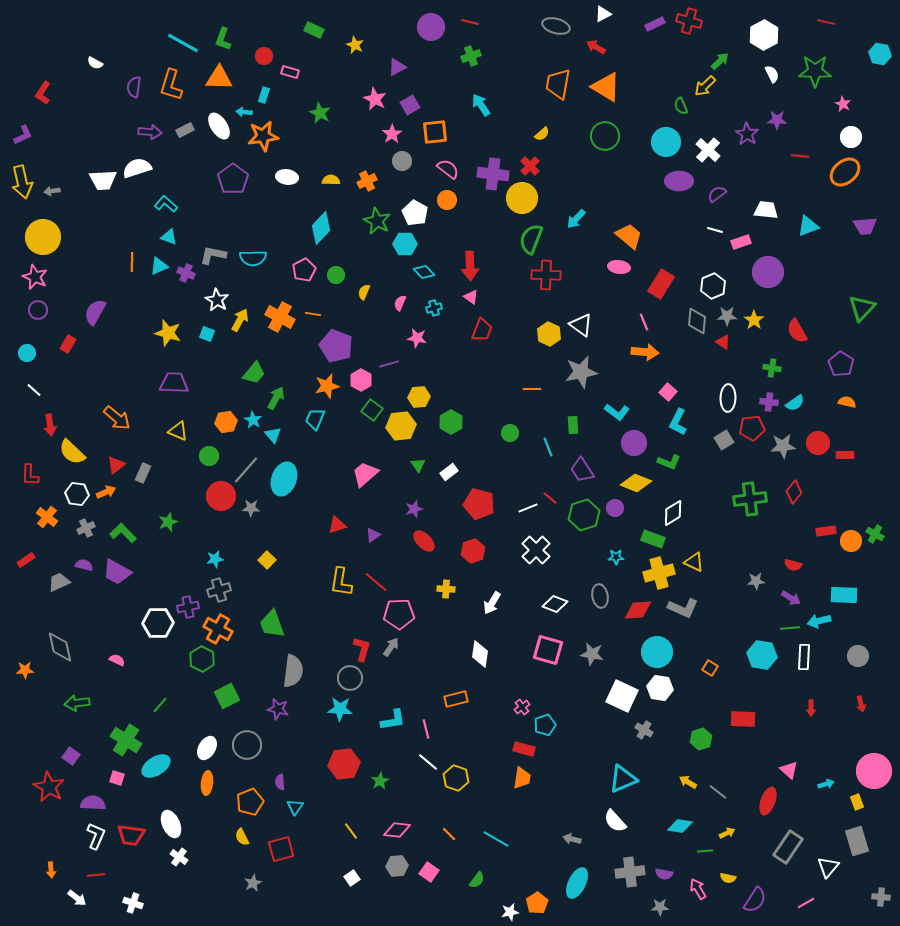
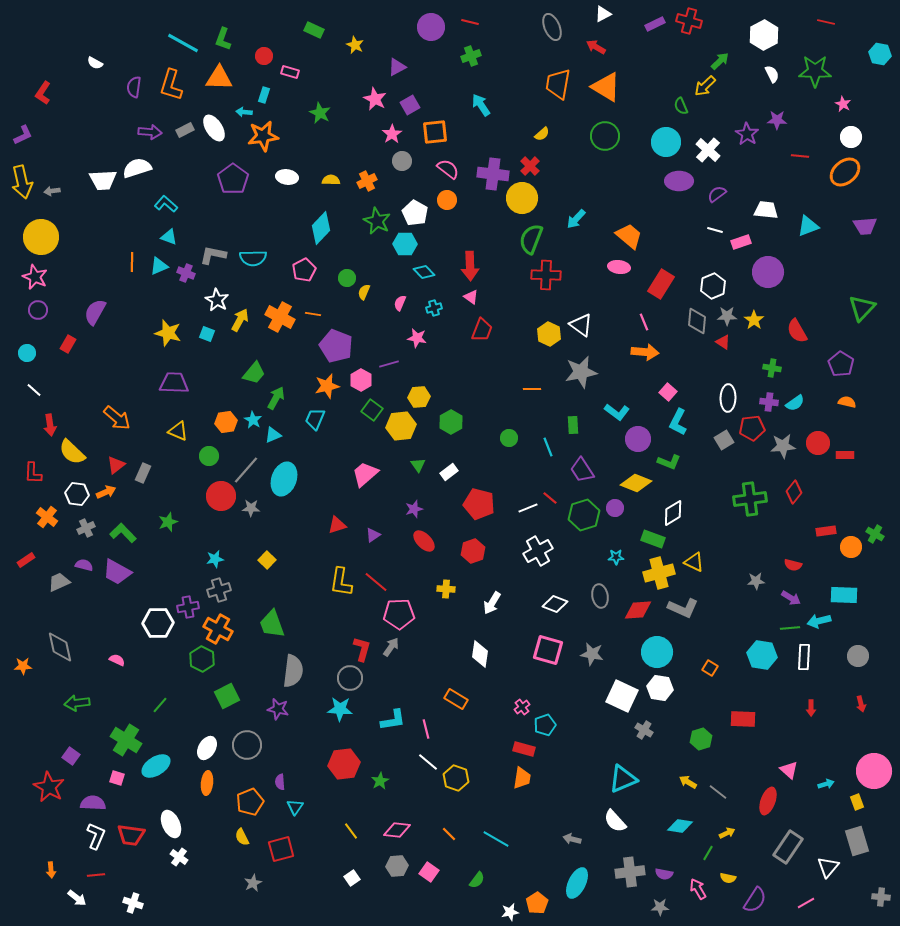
gray ellipse at (556, 26): moved 4 px left, 1 px down; rotated 52 degrees clockwise
white ellipse at (219, 126): moved 5 px left, 2 px down
yellow circle at (43, 237): moved 2 px left
green circle at (336, 275): moved 11 px right, 3 px down
green circle at (510, 433): moved 1 px left, 5 px down
cyan triangle at (273, 435): rotated 48 degrees clockwise
purple circle at (634, 443): moved 4 px right, 4 px up
red L-shape at (30, 475): moved 3 px right, 2 px up
orange circle at (851, 541): moved 6 px down
white cross at (536, 550): moved 2 px right, 1 px down; rotated 16 degrees clockwise
orange star at (25, 670): moved 2 px left, 4 px up
orange rectangle at (456, 699): rotated 45 degrees clockwise
green line at (705, 851): moved 3 px right, 2 px down; rotated 56 degrees counterclockwise
